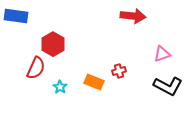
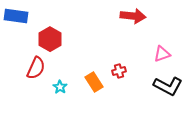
red hexagon: moved 3 px left, 5 px up
orange rectangle: rotated 36 degrees clockwise
